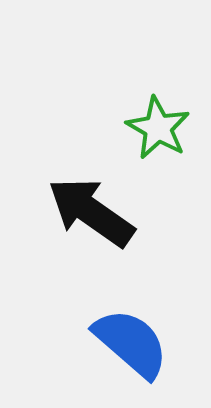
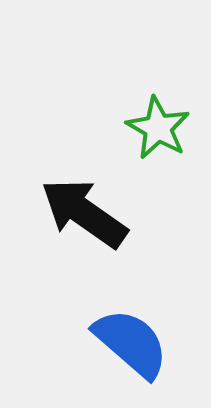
black arrow: moved 7 px left, 1 px down
